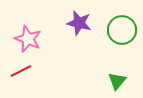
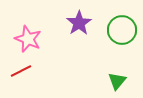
purple star: rotated 25 degrees clockwise
